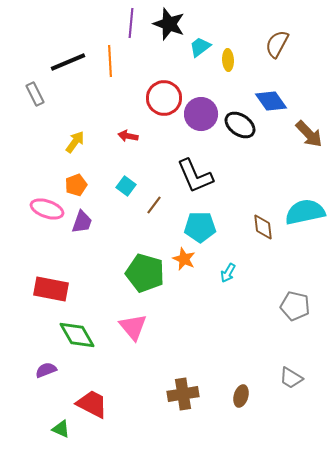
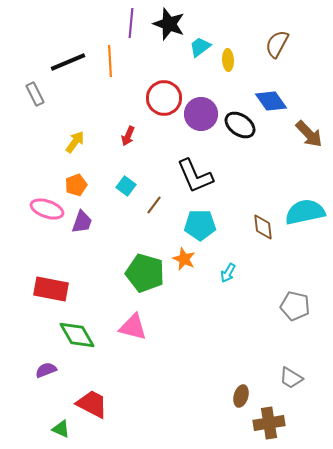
red arrow: rotated 78 degrees counterclockwise
cyan pentagon: moved 2 px up
pink triangle: rotated 36 degrees counterclockwise
brown cross: moved 86 px right, 29 px down
